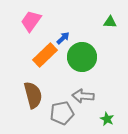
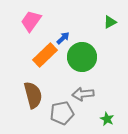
green triangle: rotated 32 degrees counterclockwise
gray arrow: moved 2 px up; rotated 10 degrees counterclockwise
